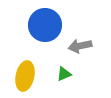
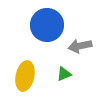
blue circle: moved 2 px right
